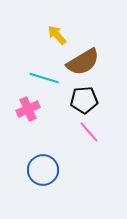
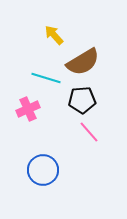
yellow arrow: moved 3 px left
cyan line: moved 2 px right
black pentagon: moved 2 px left
